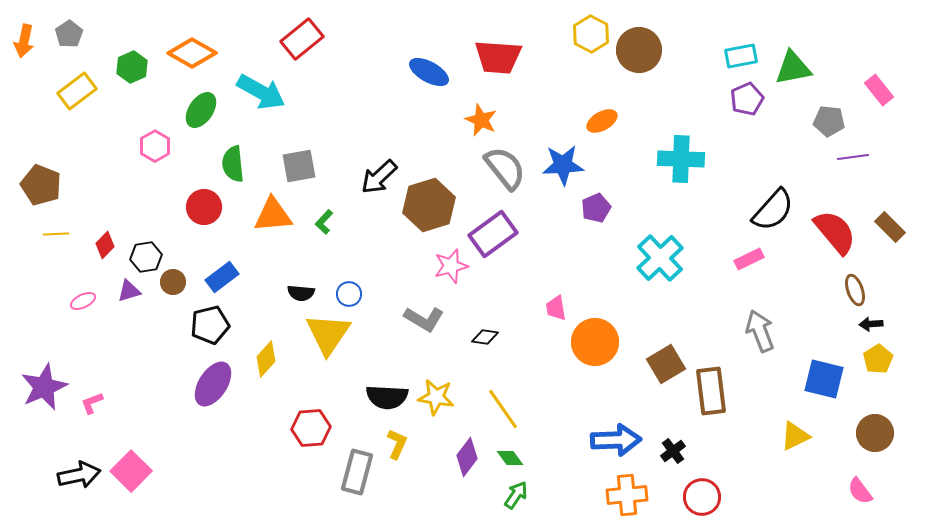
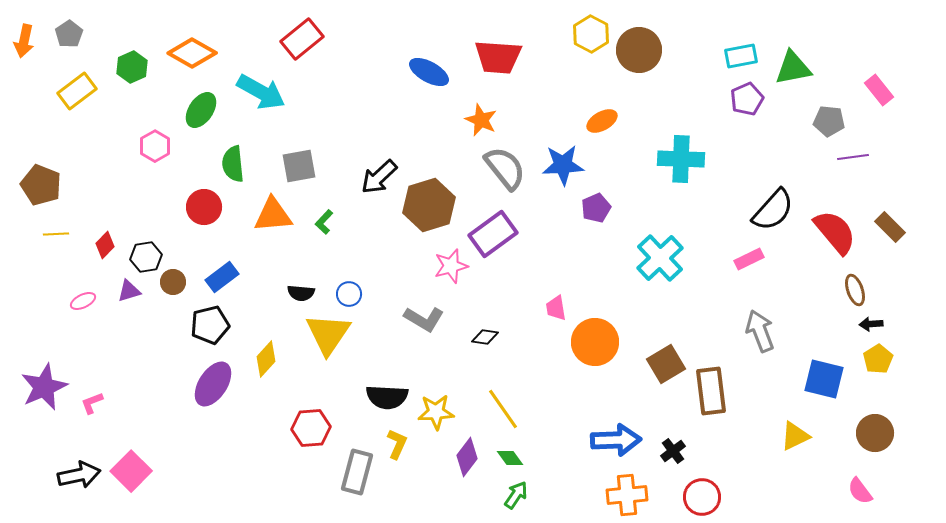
yellow star at (436, 397): moved 15 px down; rotated 12 degrees counterclockwise
